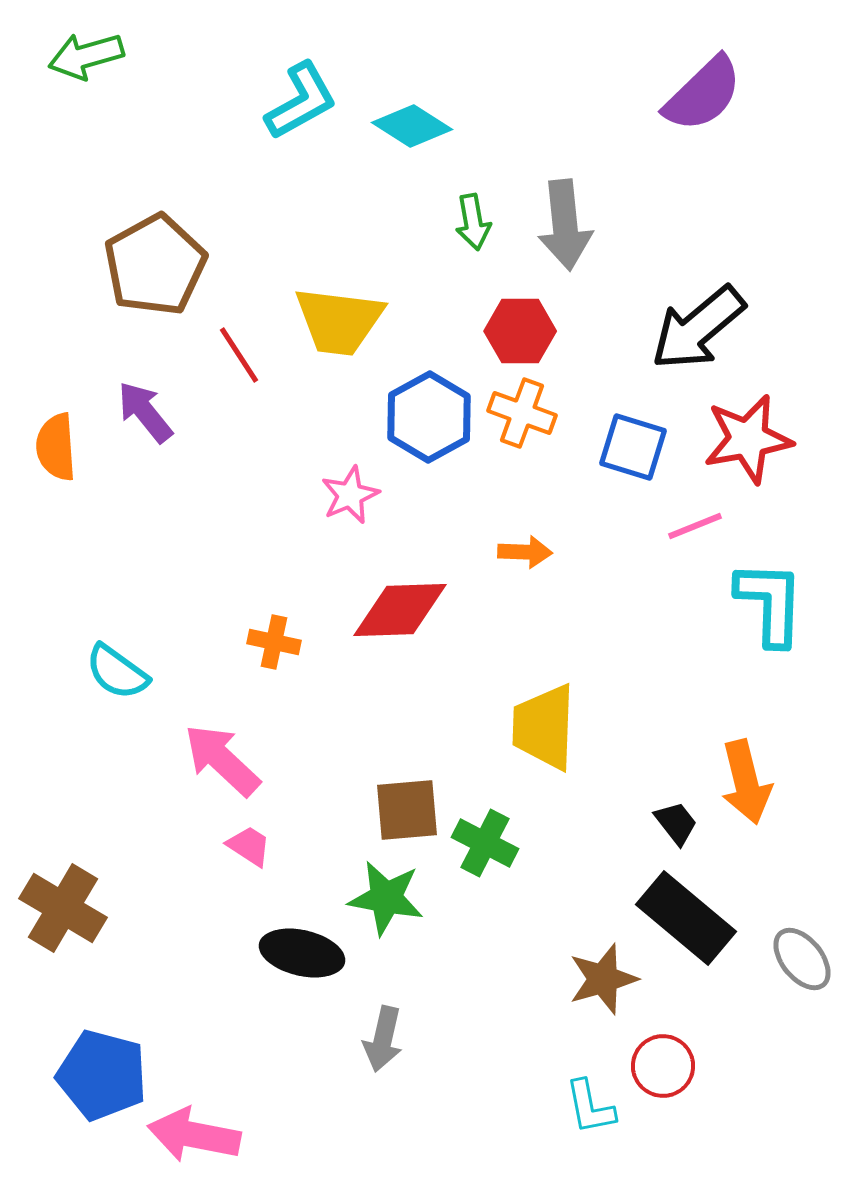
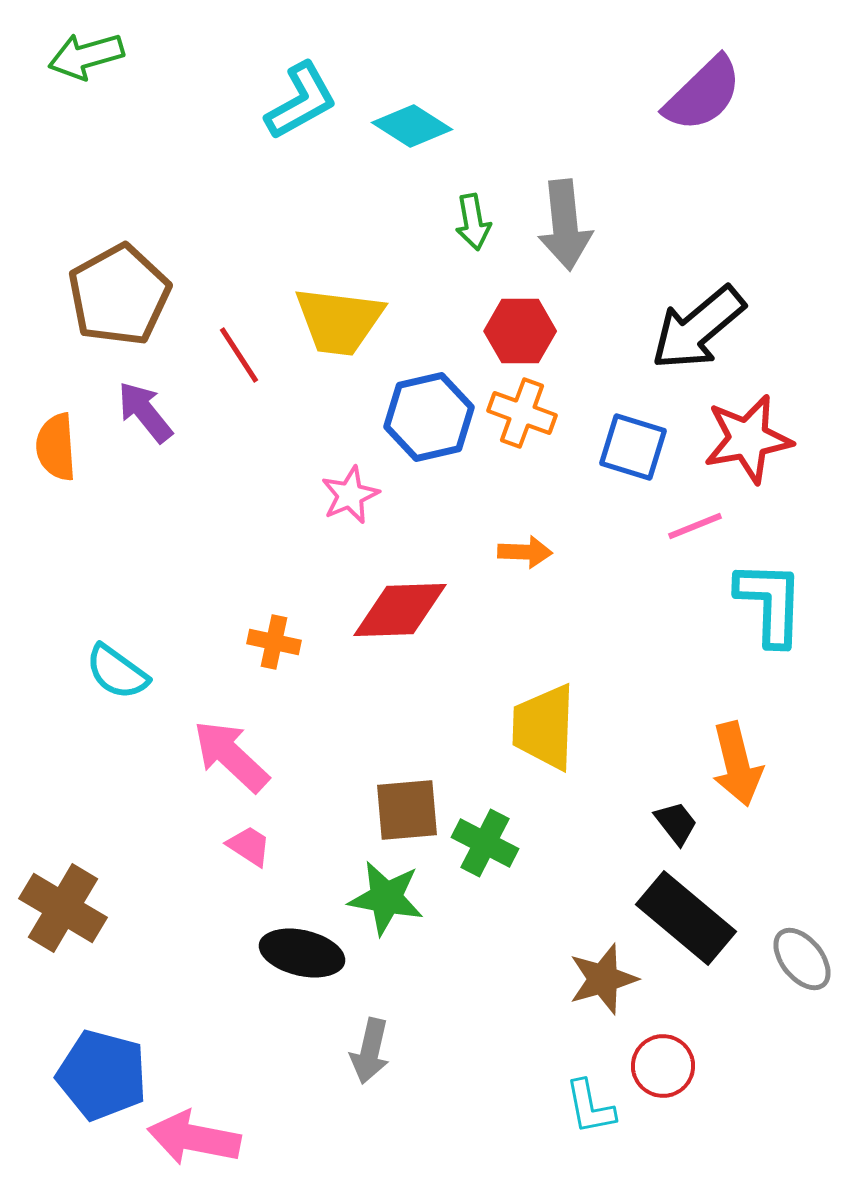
brown pentagon at (155, 265): moved 36 px left, 30 px down
blue hexagon at (429, 417): rotated 16 degrees clockwise
pink arrow at (222, 760): moved 9 px right, 4 px up
orange arrow at (746, 782): moved 9 px left, 18 px up
gray arrow at (383, 1039): moved 13 px left, 12 px down
pink arrow at (194, 1135): moved 3 px down
